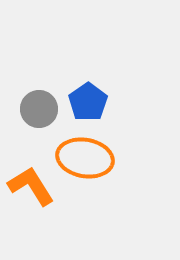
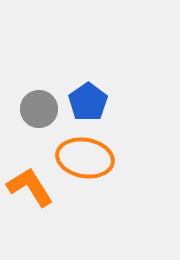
orange L-shape: moved 1 px left, 1 px down
